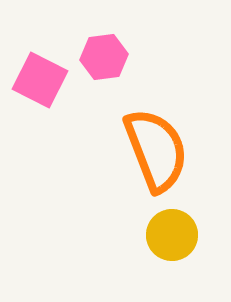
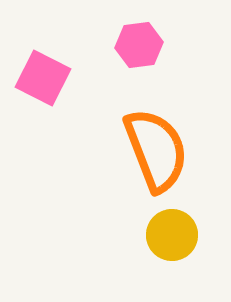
pink hexagon: moved 35 px right, 12 px up
pink square: moved 3 px right, 2 px up
